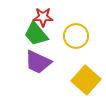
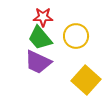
green trapezoid: moved 4 px right, 4 px down
